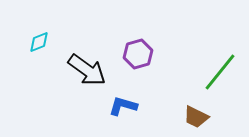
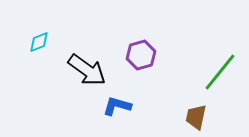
purple hexagon: moved 3 px right, 1 px down
blue L-shape: moved 6 px left
brown trapezoid: rotated 76 degrees clockwise
